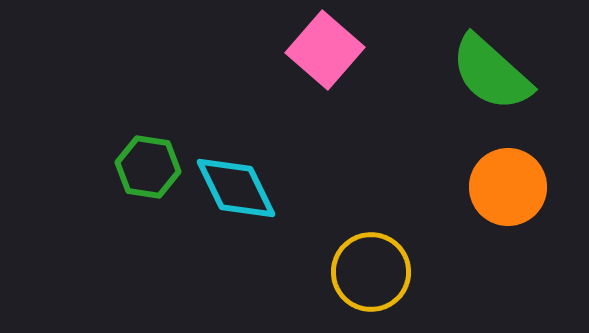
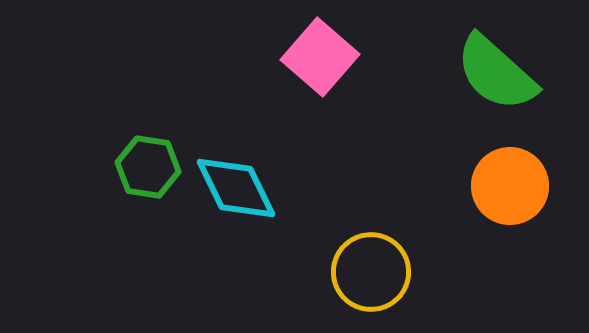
pink square: moved 5 px left, 7 px down
green semicircle: moved 5 px right
orange circle: moved 2 px right, 1 px up
